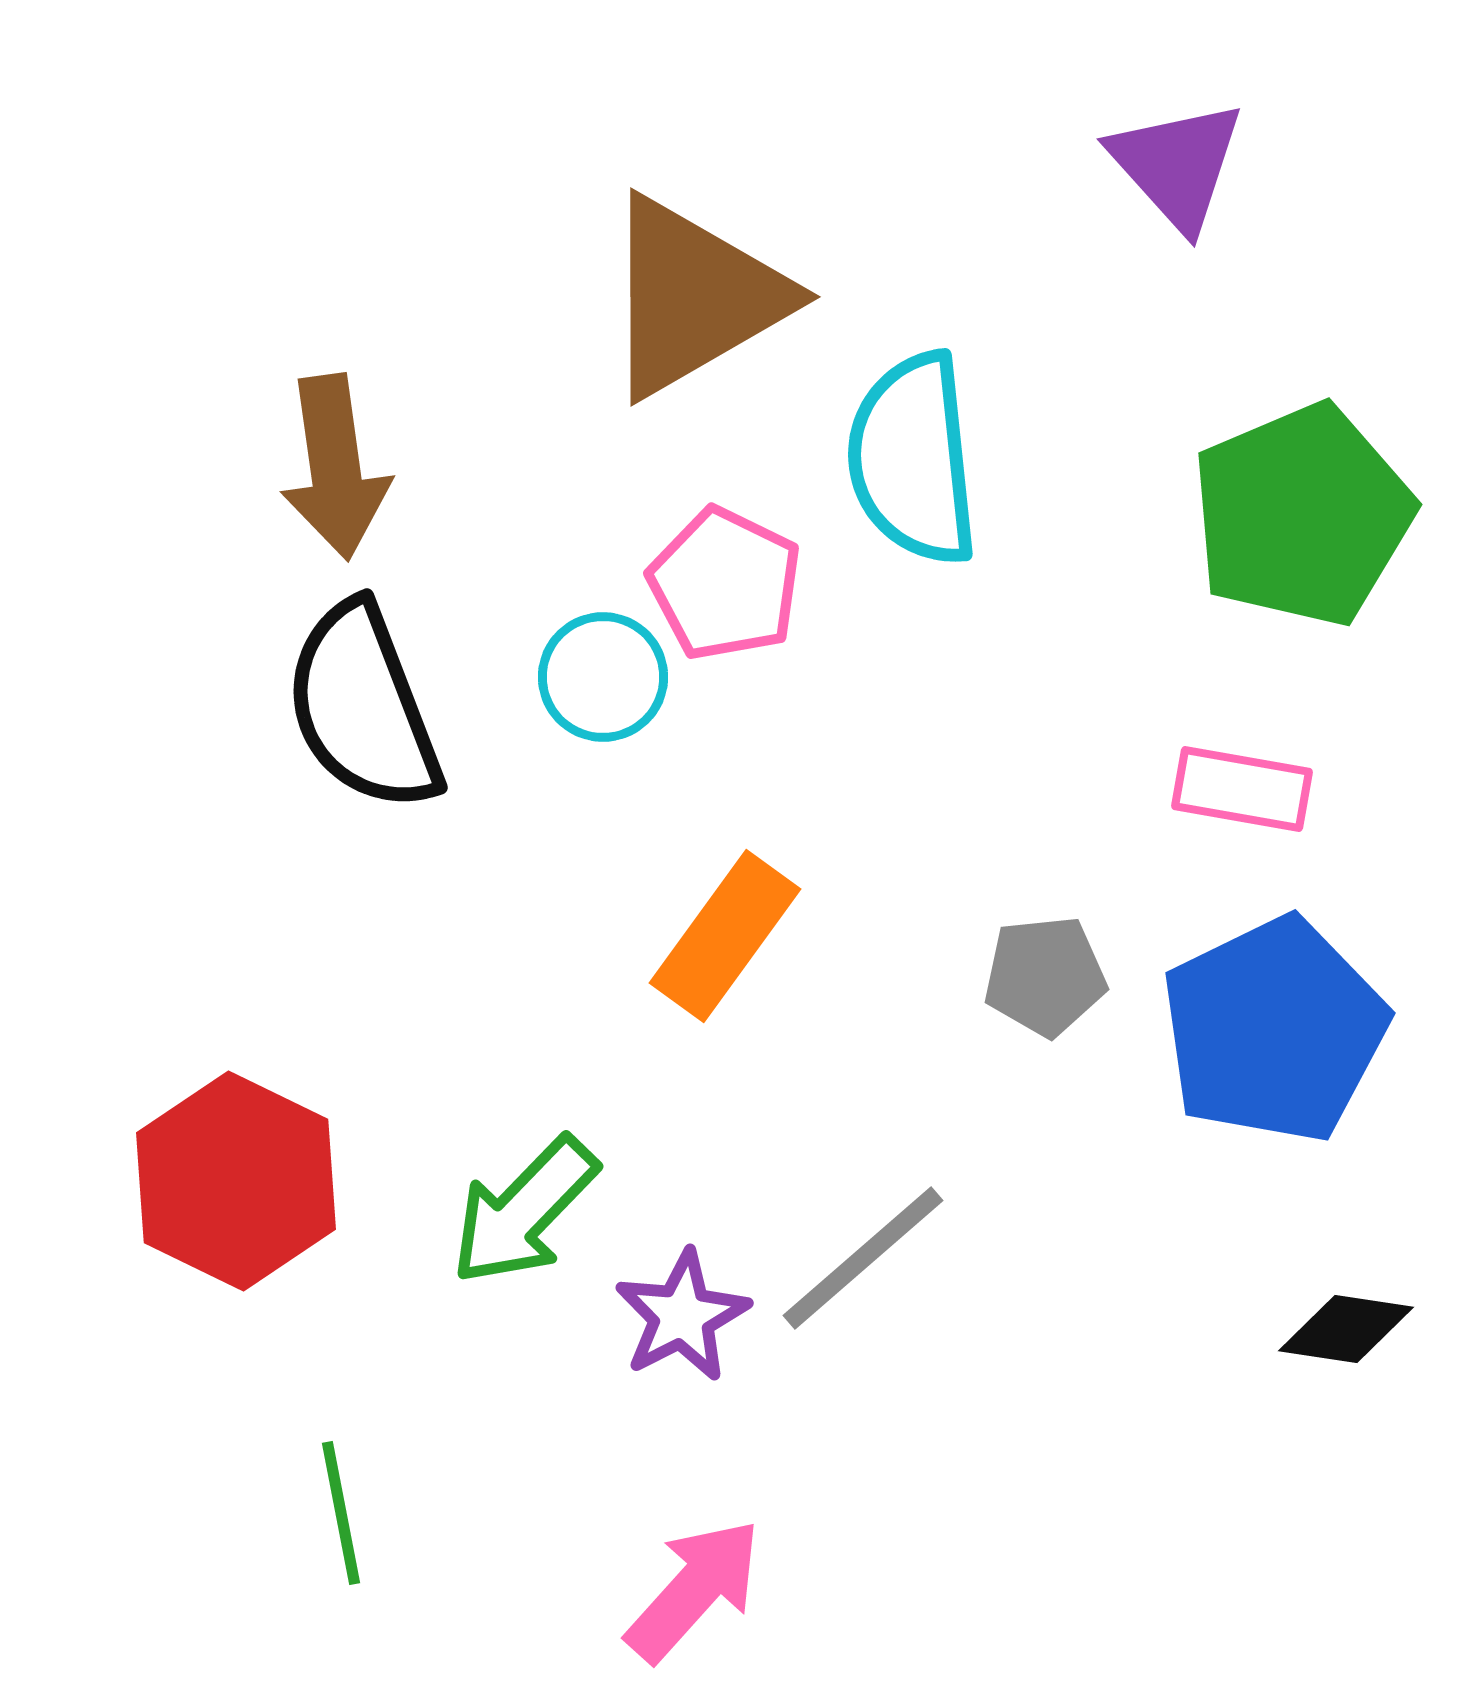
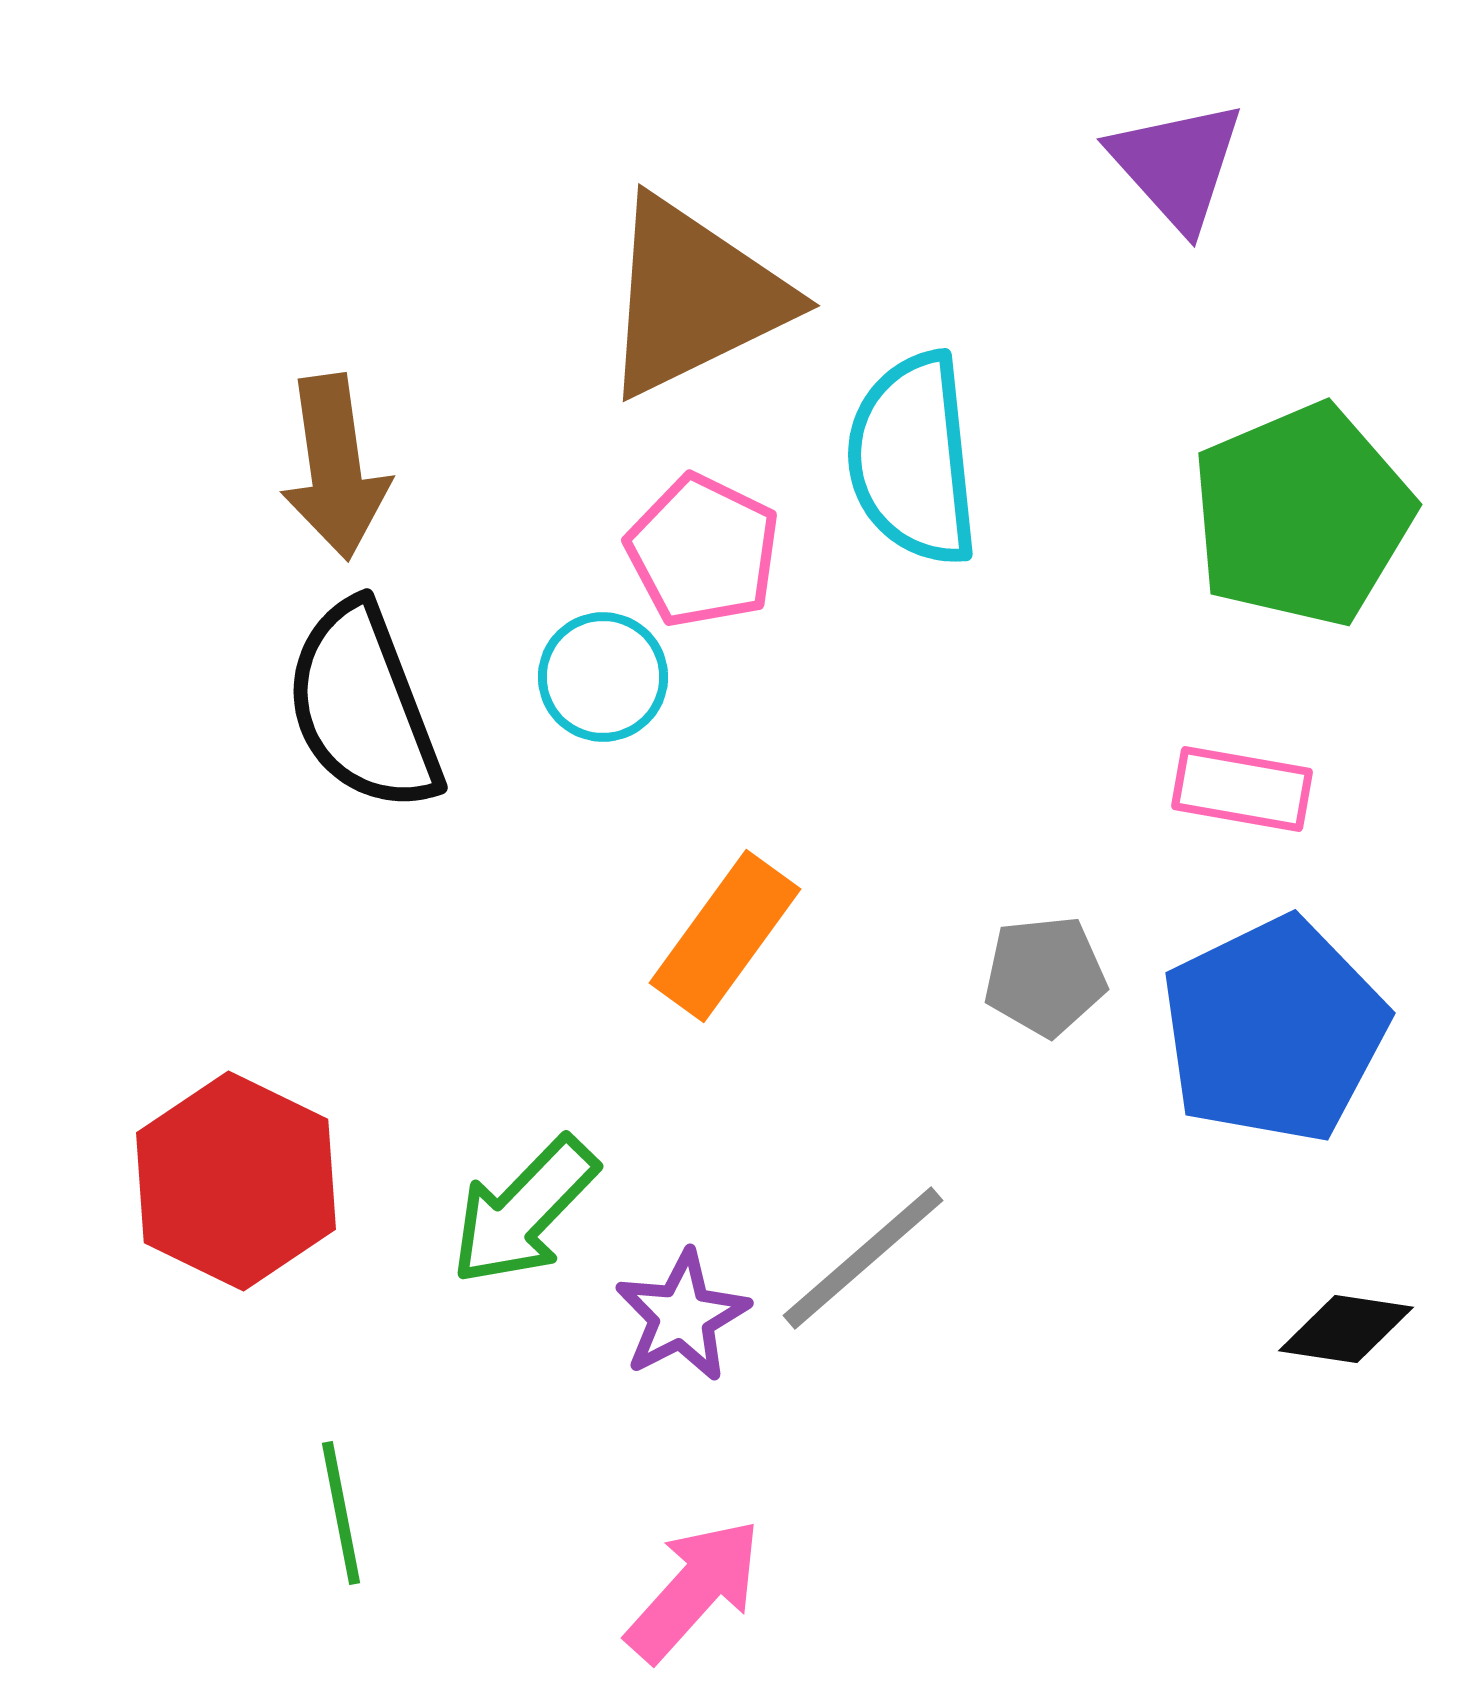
brown triangle: rotated 4 degrees clockwise
pink pentagon: moved 22 px left, 33 px up
